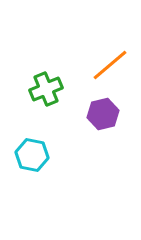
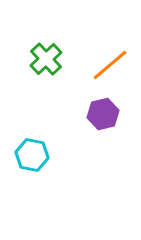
green cross: moved 30 px up; rotated 20 degrees counterclockwise
